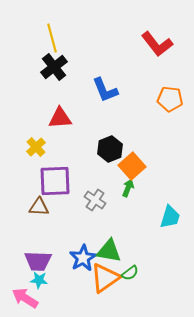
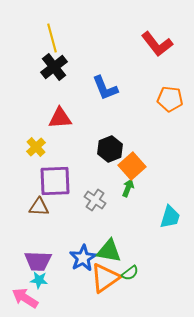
blue L-shape: moved 2 px up
